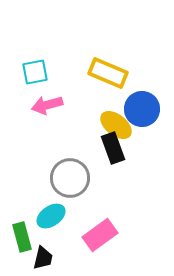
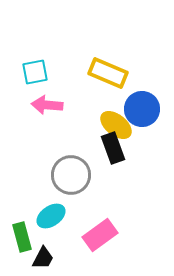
pink arrow: rotated 20 degrees clockwise
gray circle: moved 1 px right, 3 px up
black trapezoid: rotated 15 degrees clockwise
